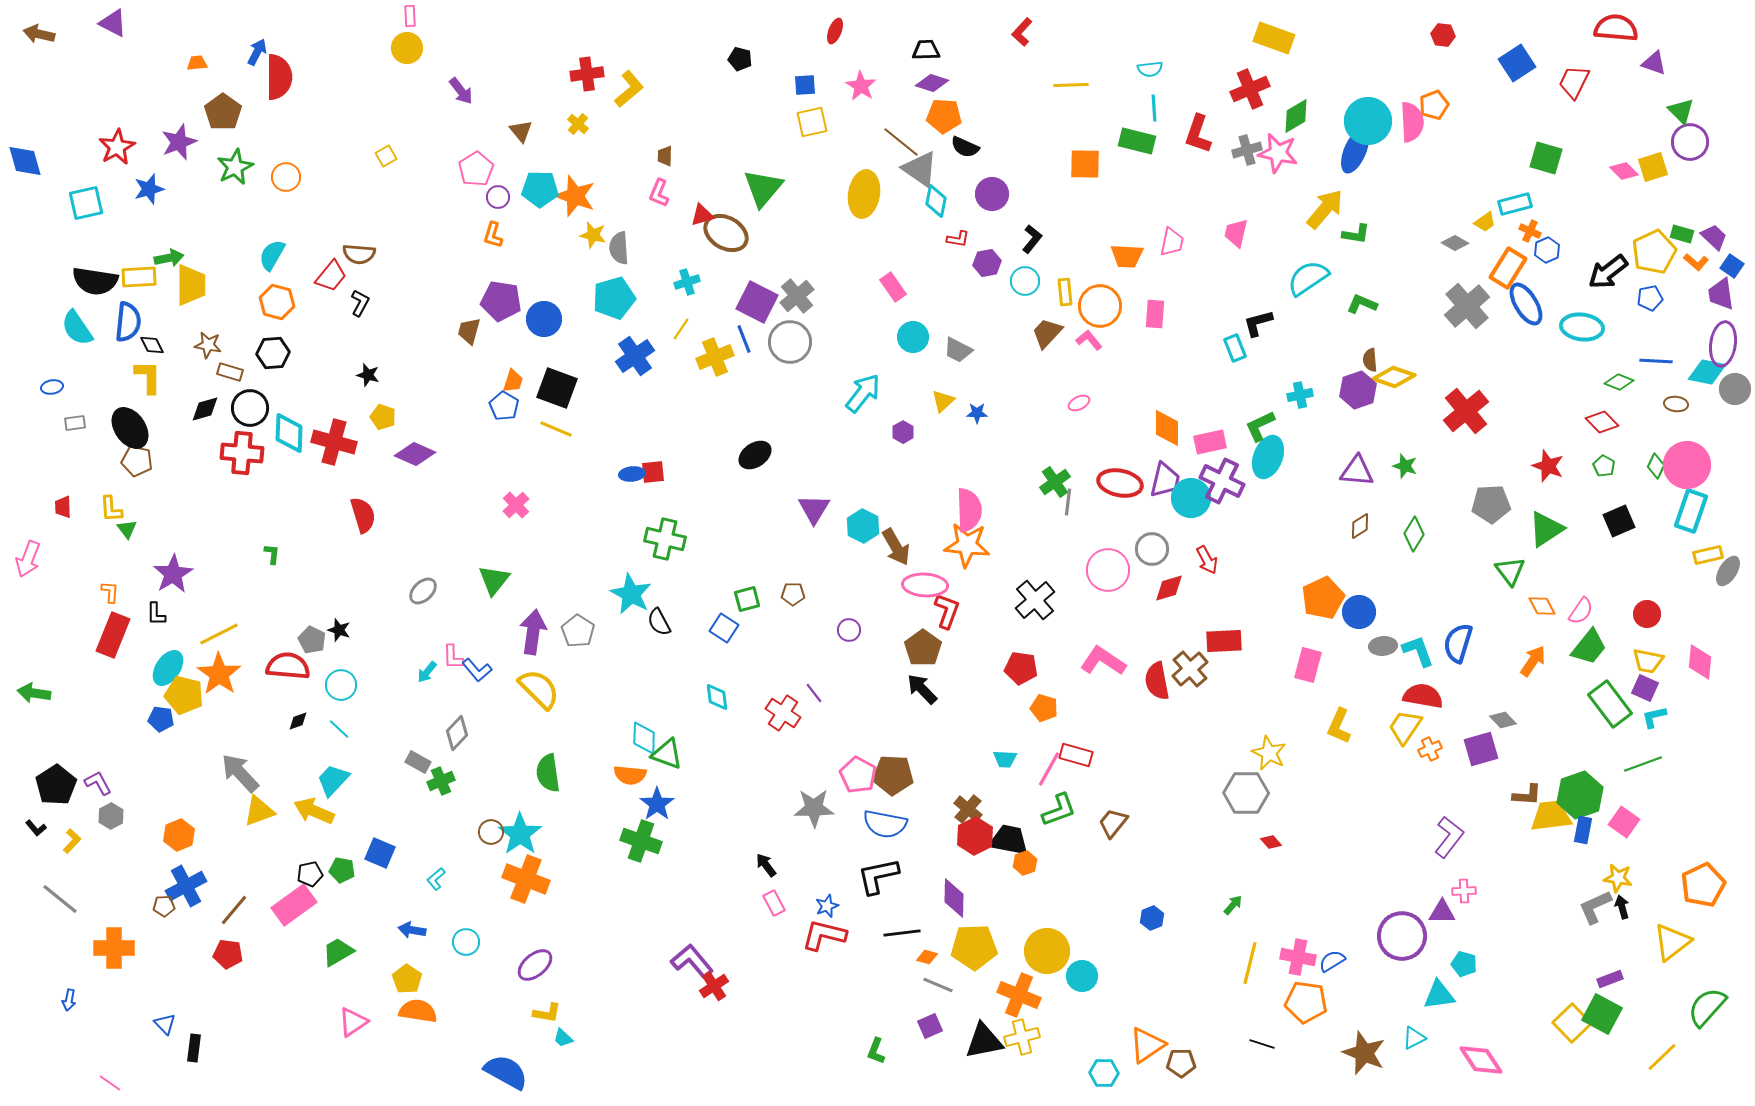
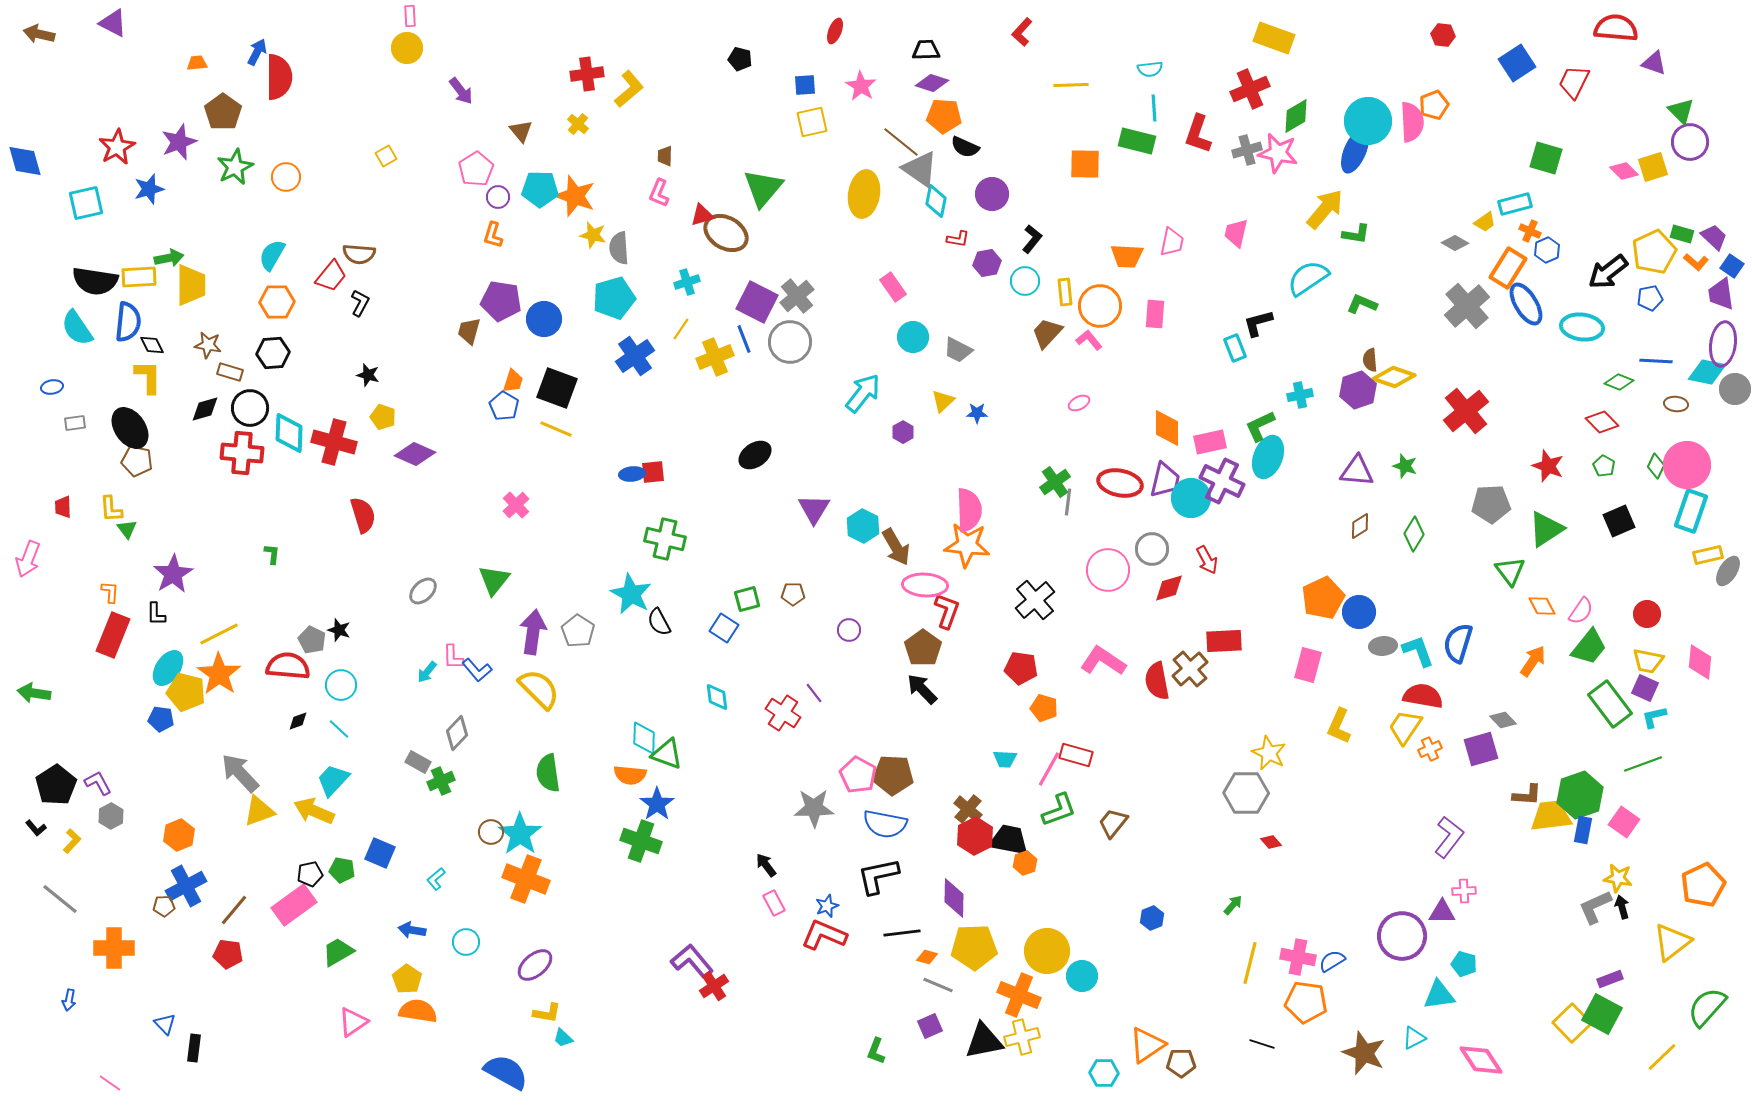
orange hexagon at (277, 302): rotated 16 degrees counterclockwise
yellow pentagon at (184, 695): moved 2 px right, 3 px up
red L-shape at (824, 935): rotated 9 degrees clockwise
